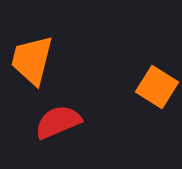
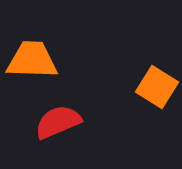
orange trapezoid: rotated 78 degrees clockwise
